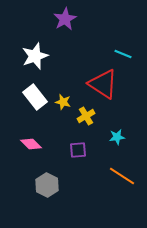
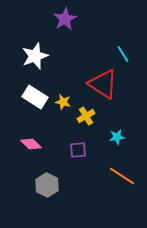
cyan line: rotated 36 degrees clockwise
white rectangle: rotated 20 degrees counterclockwise
